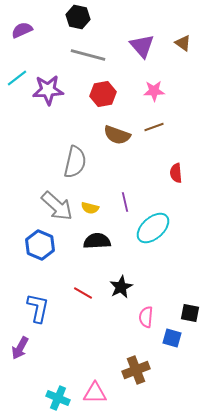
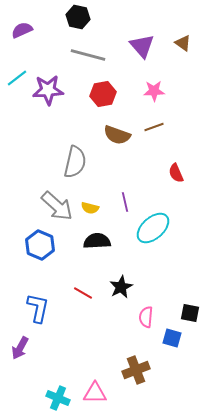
red semicircle: rotated 18 degrees counterclockwise
